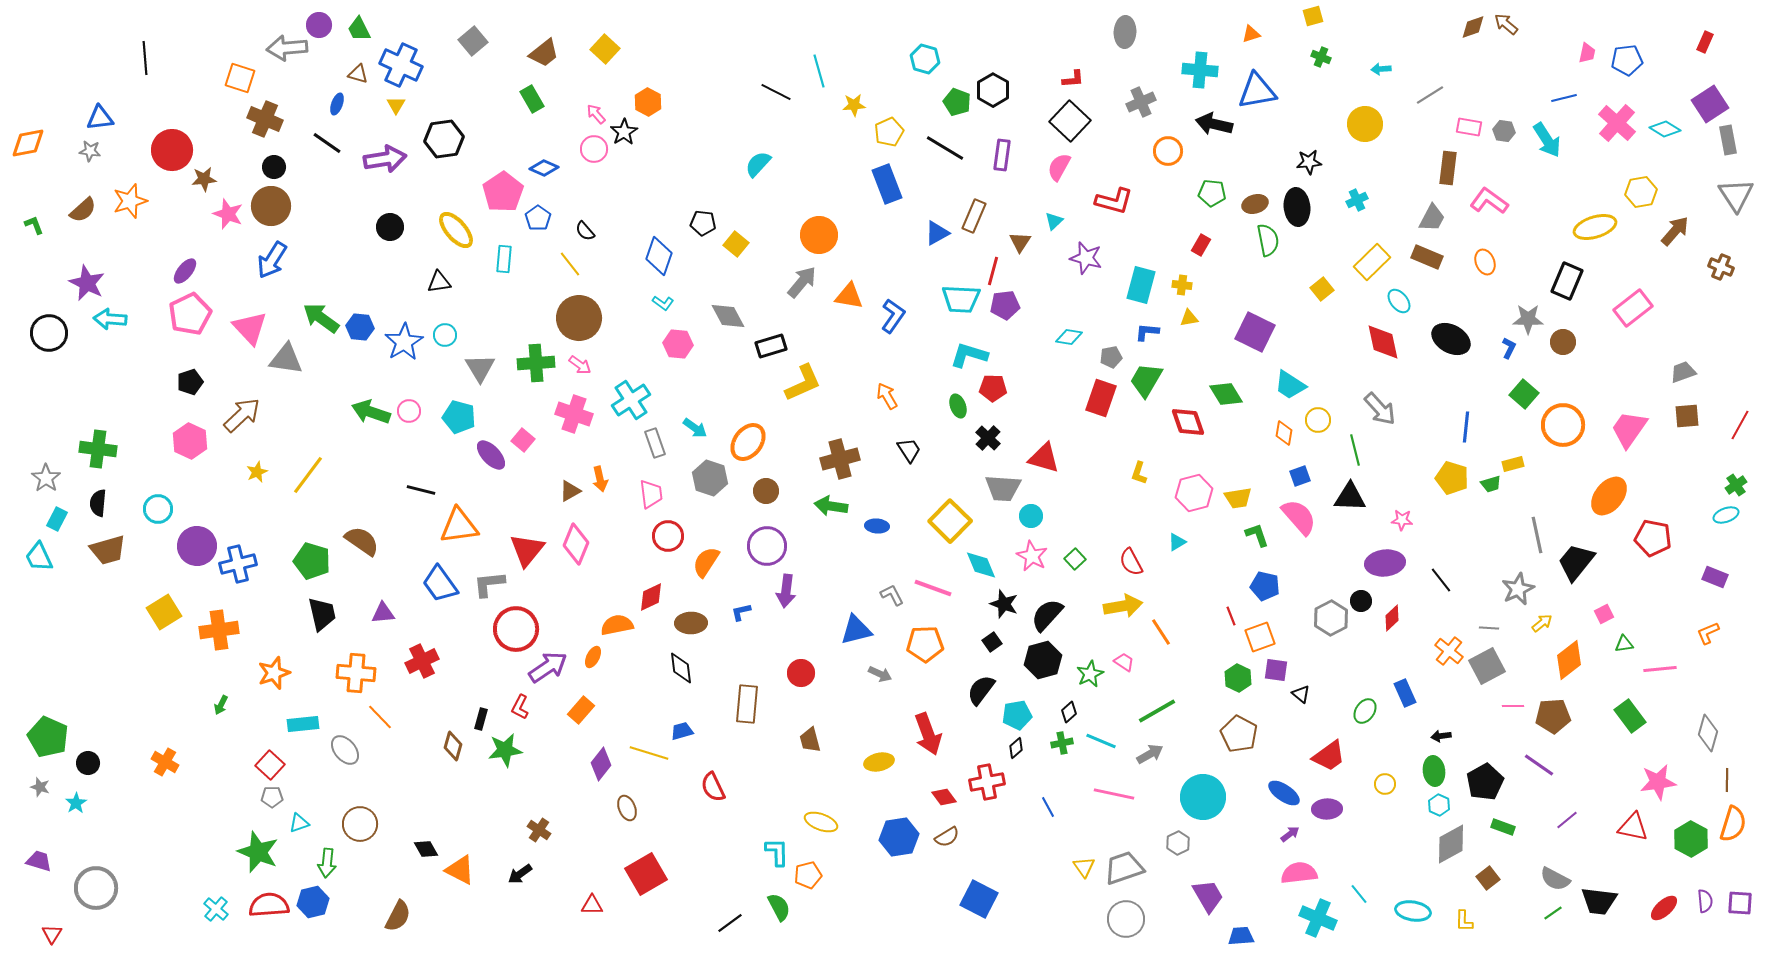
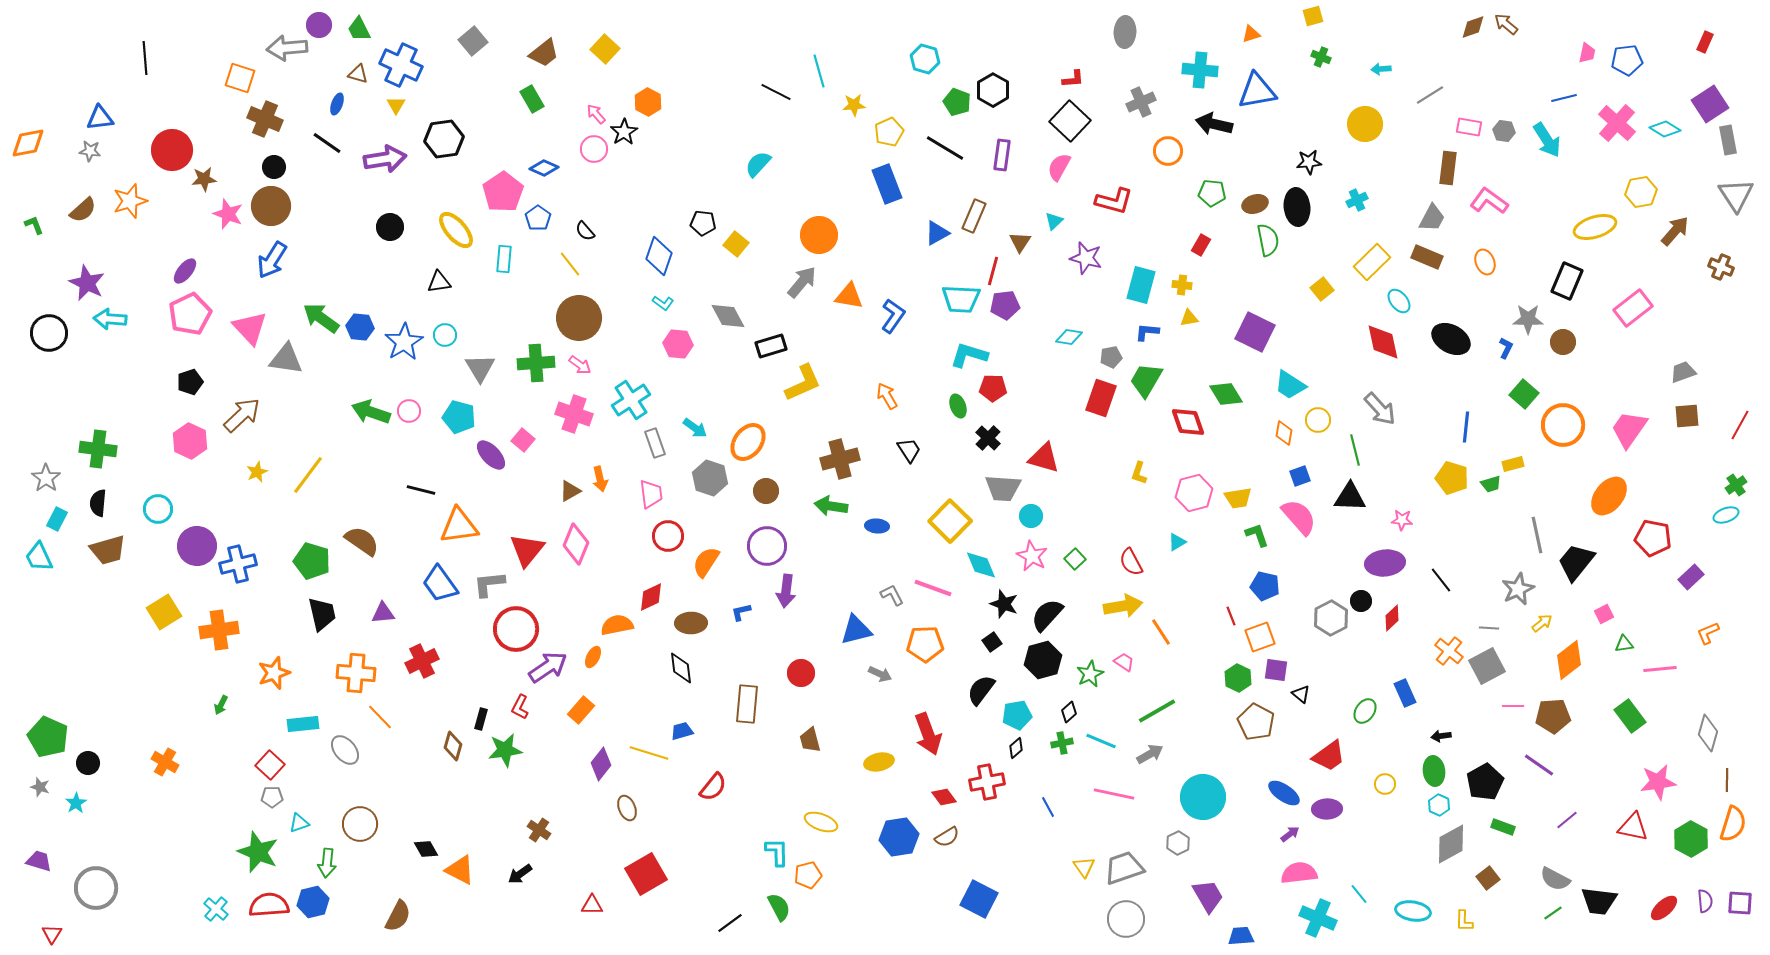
blue L-shape at (1509, 348): moved 3 px left
purple rectangle at (1715, 577): moved 24 px left; rotated 65 degrees counterclockwise
brown pentagon at (1239, 734): moved 17 px right, 12 px up
red semicircle at (713, 787): rotated 116 degrees counterclockwise
